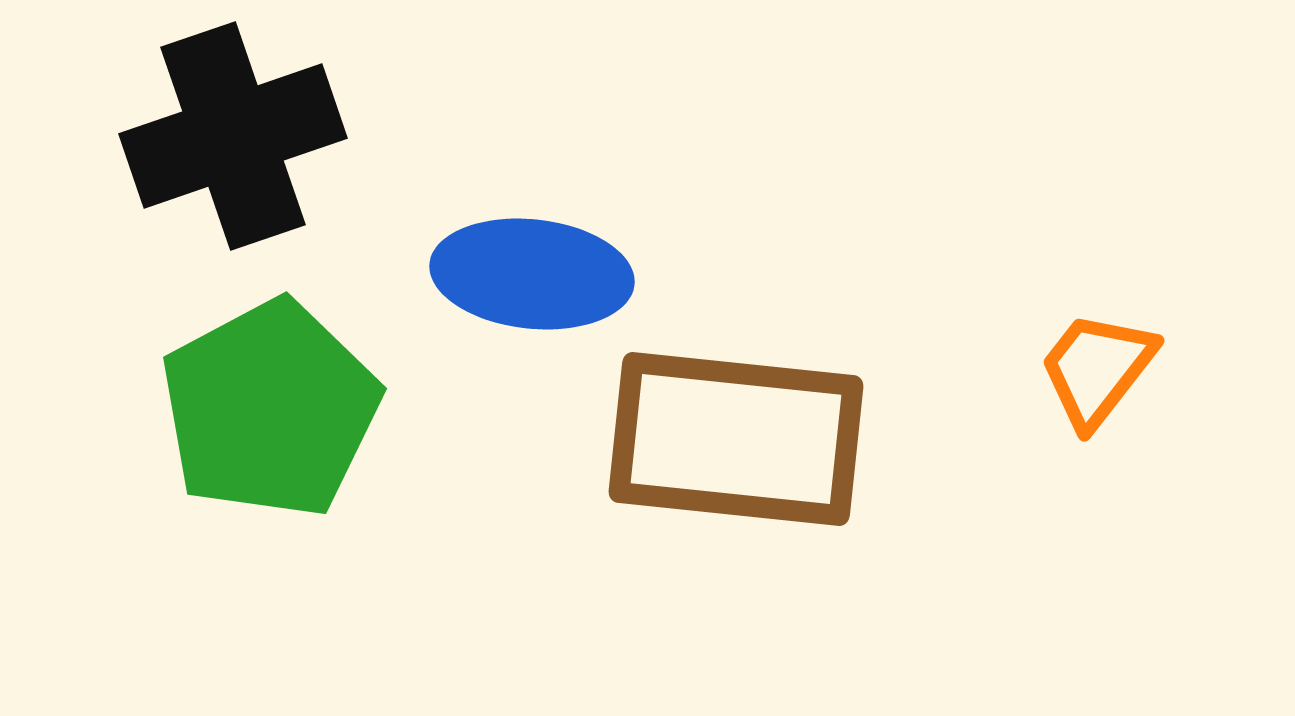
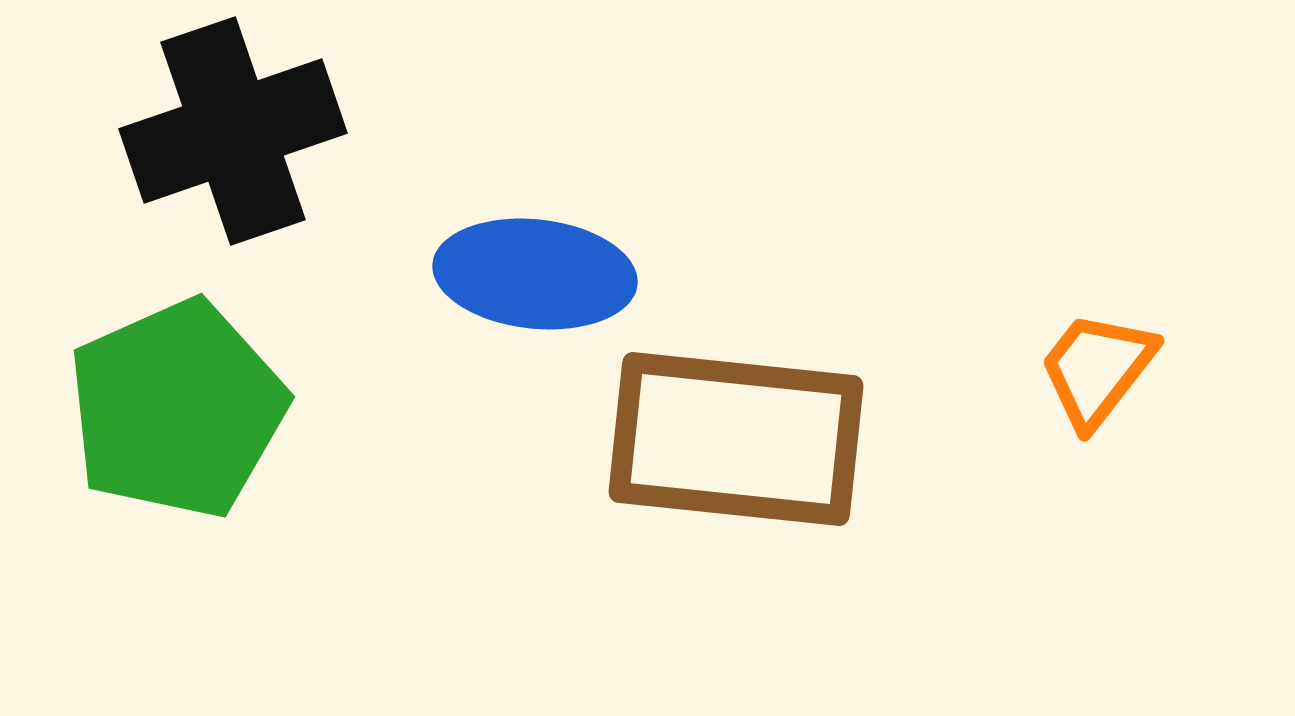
black cross: moved 5 px up
blue ellipse: moved 3 px right
green pentagon: moved 93 px left; rotated 4 degrees clockwise
